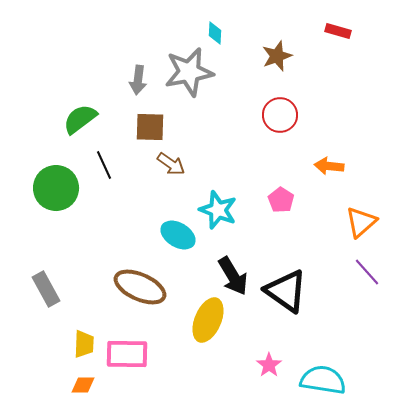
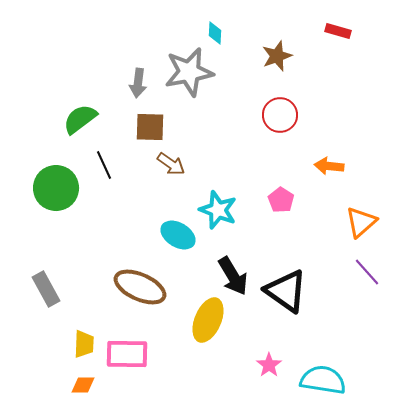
gray arrow: moved 3 px down
